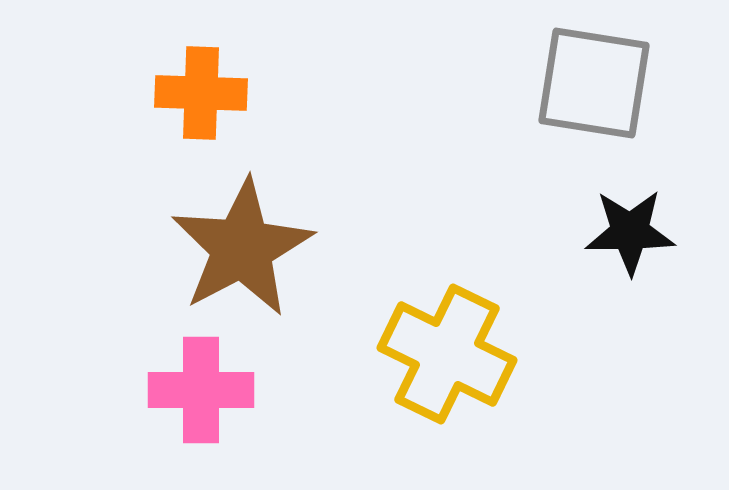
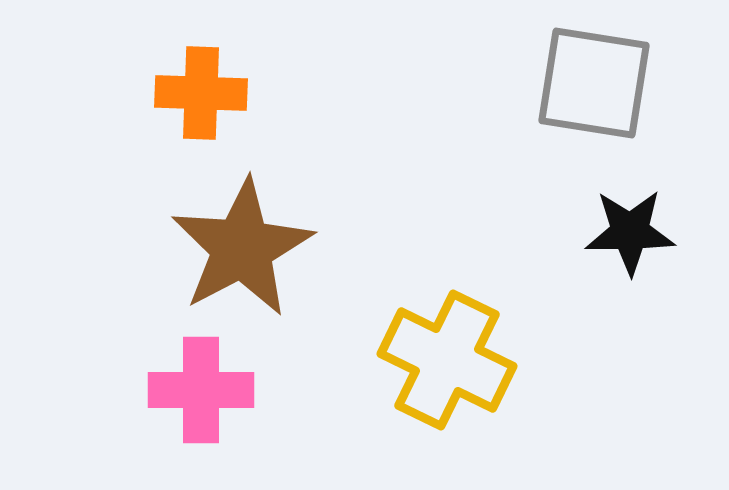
yellow cross: moved 6 px down
